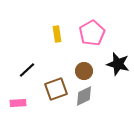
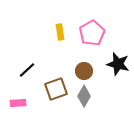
yellow rectangle: moved 3 px right, 2 px up
gray diamond: rotated 35 degrees counterclockwise
